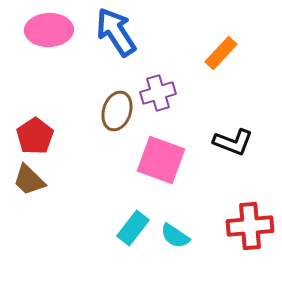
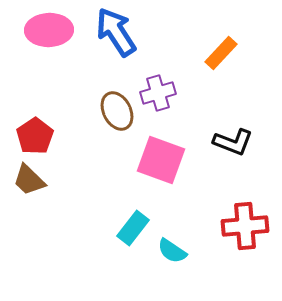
brown ellipse: rotated 45 degrees counterclockwise
red cross: moved 5 px left
cyan semicircle: moved 3 px left, 15 px down
